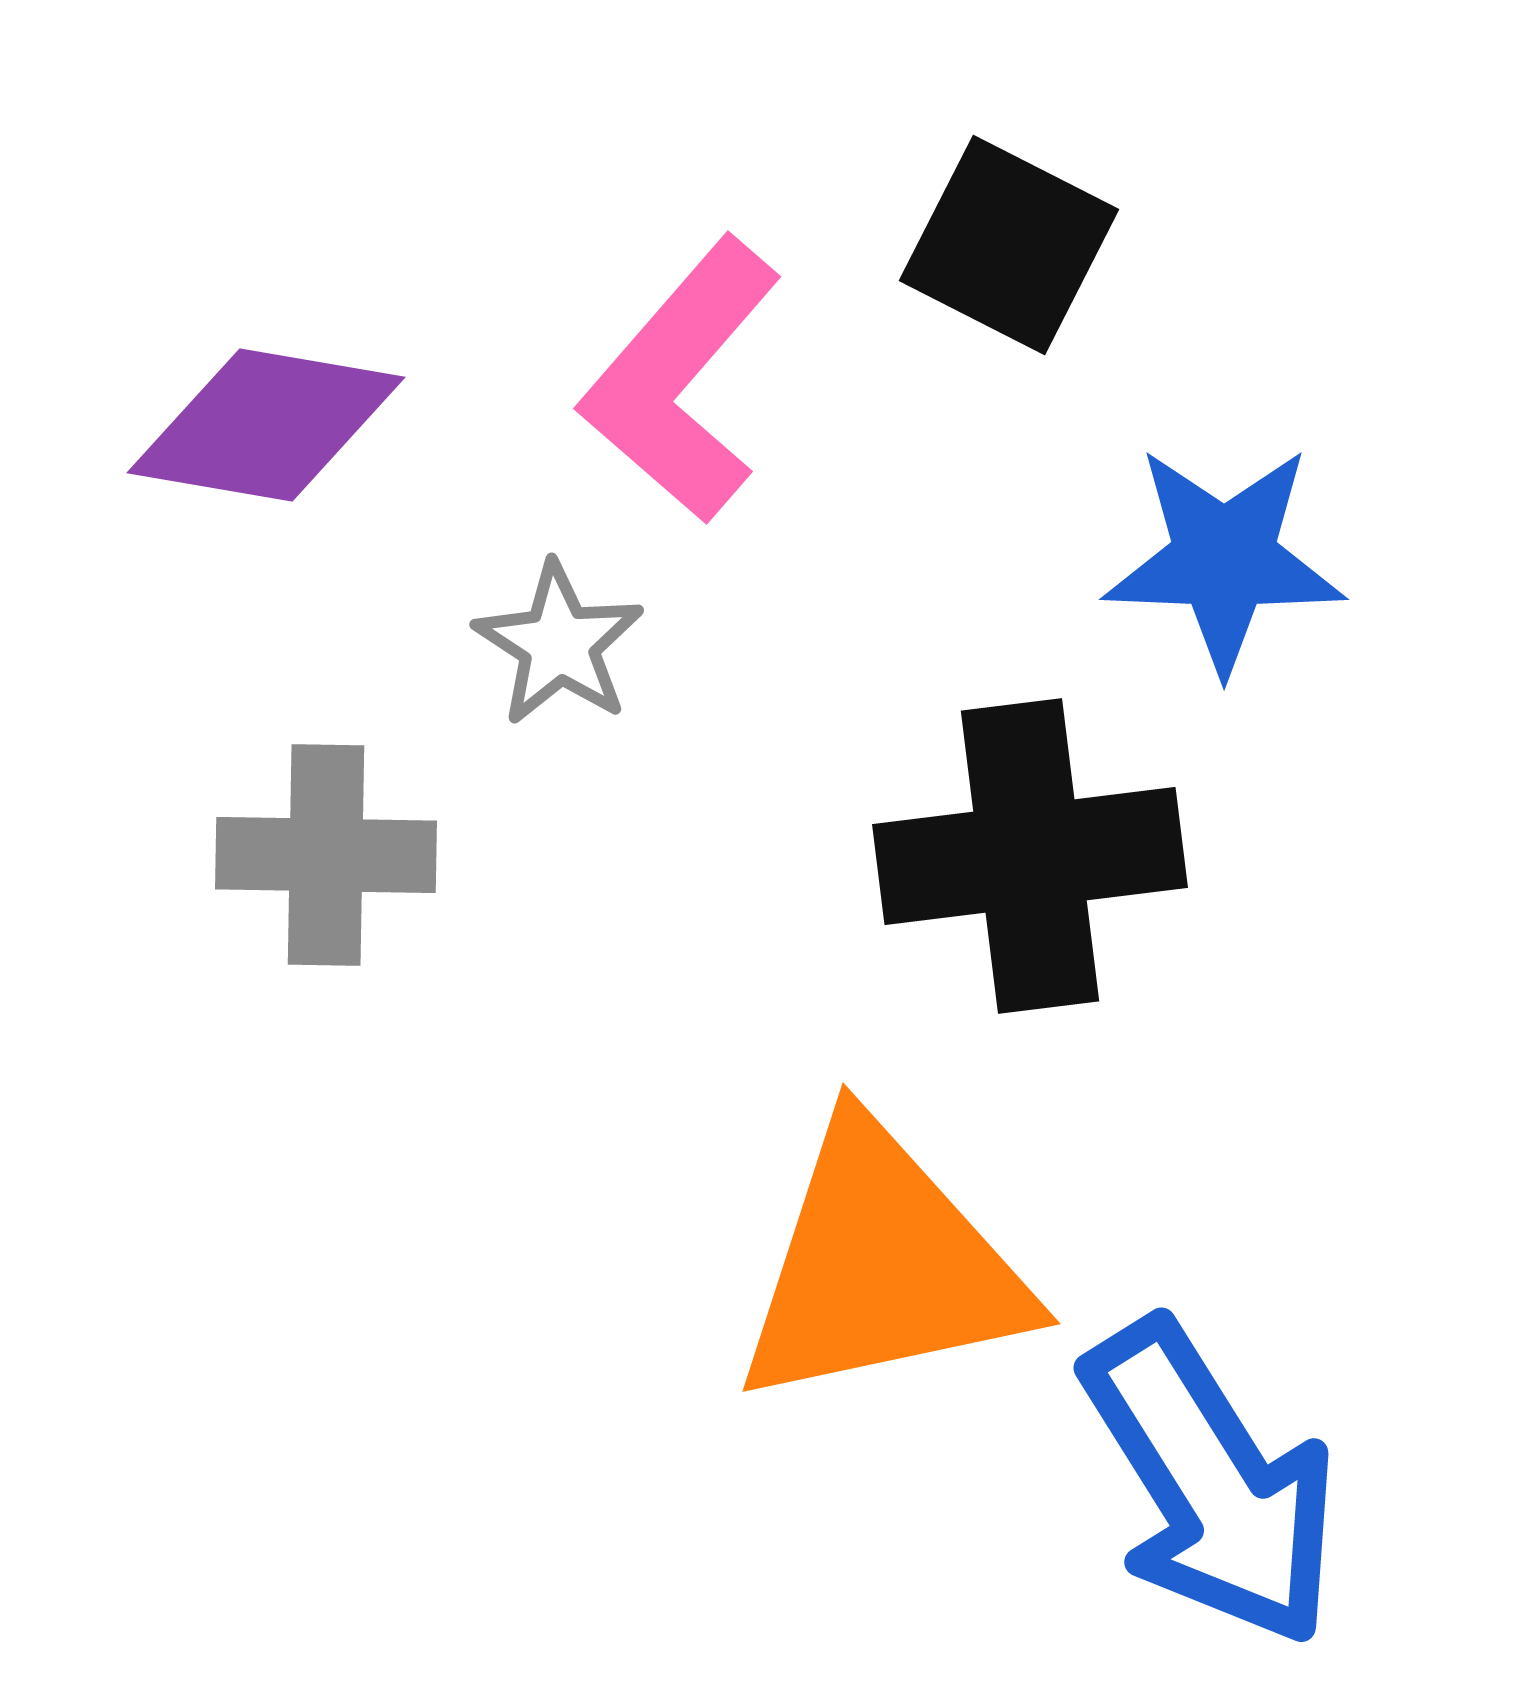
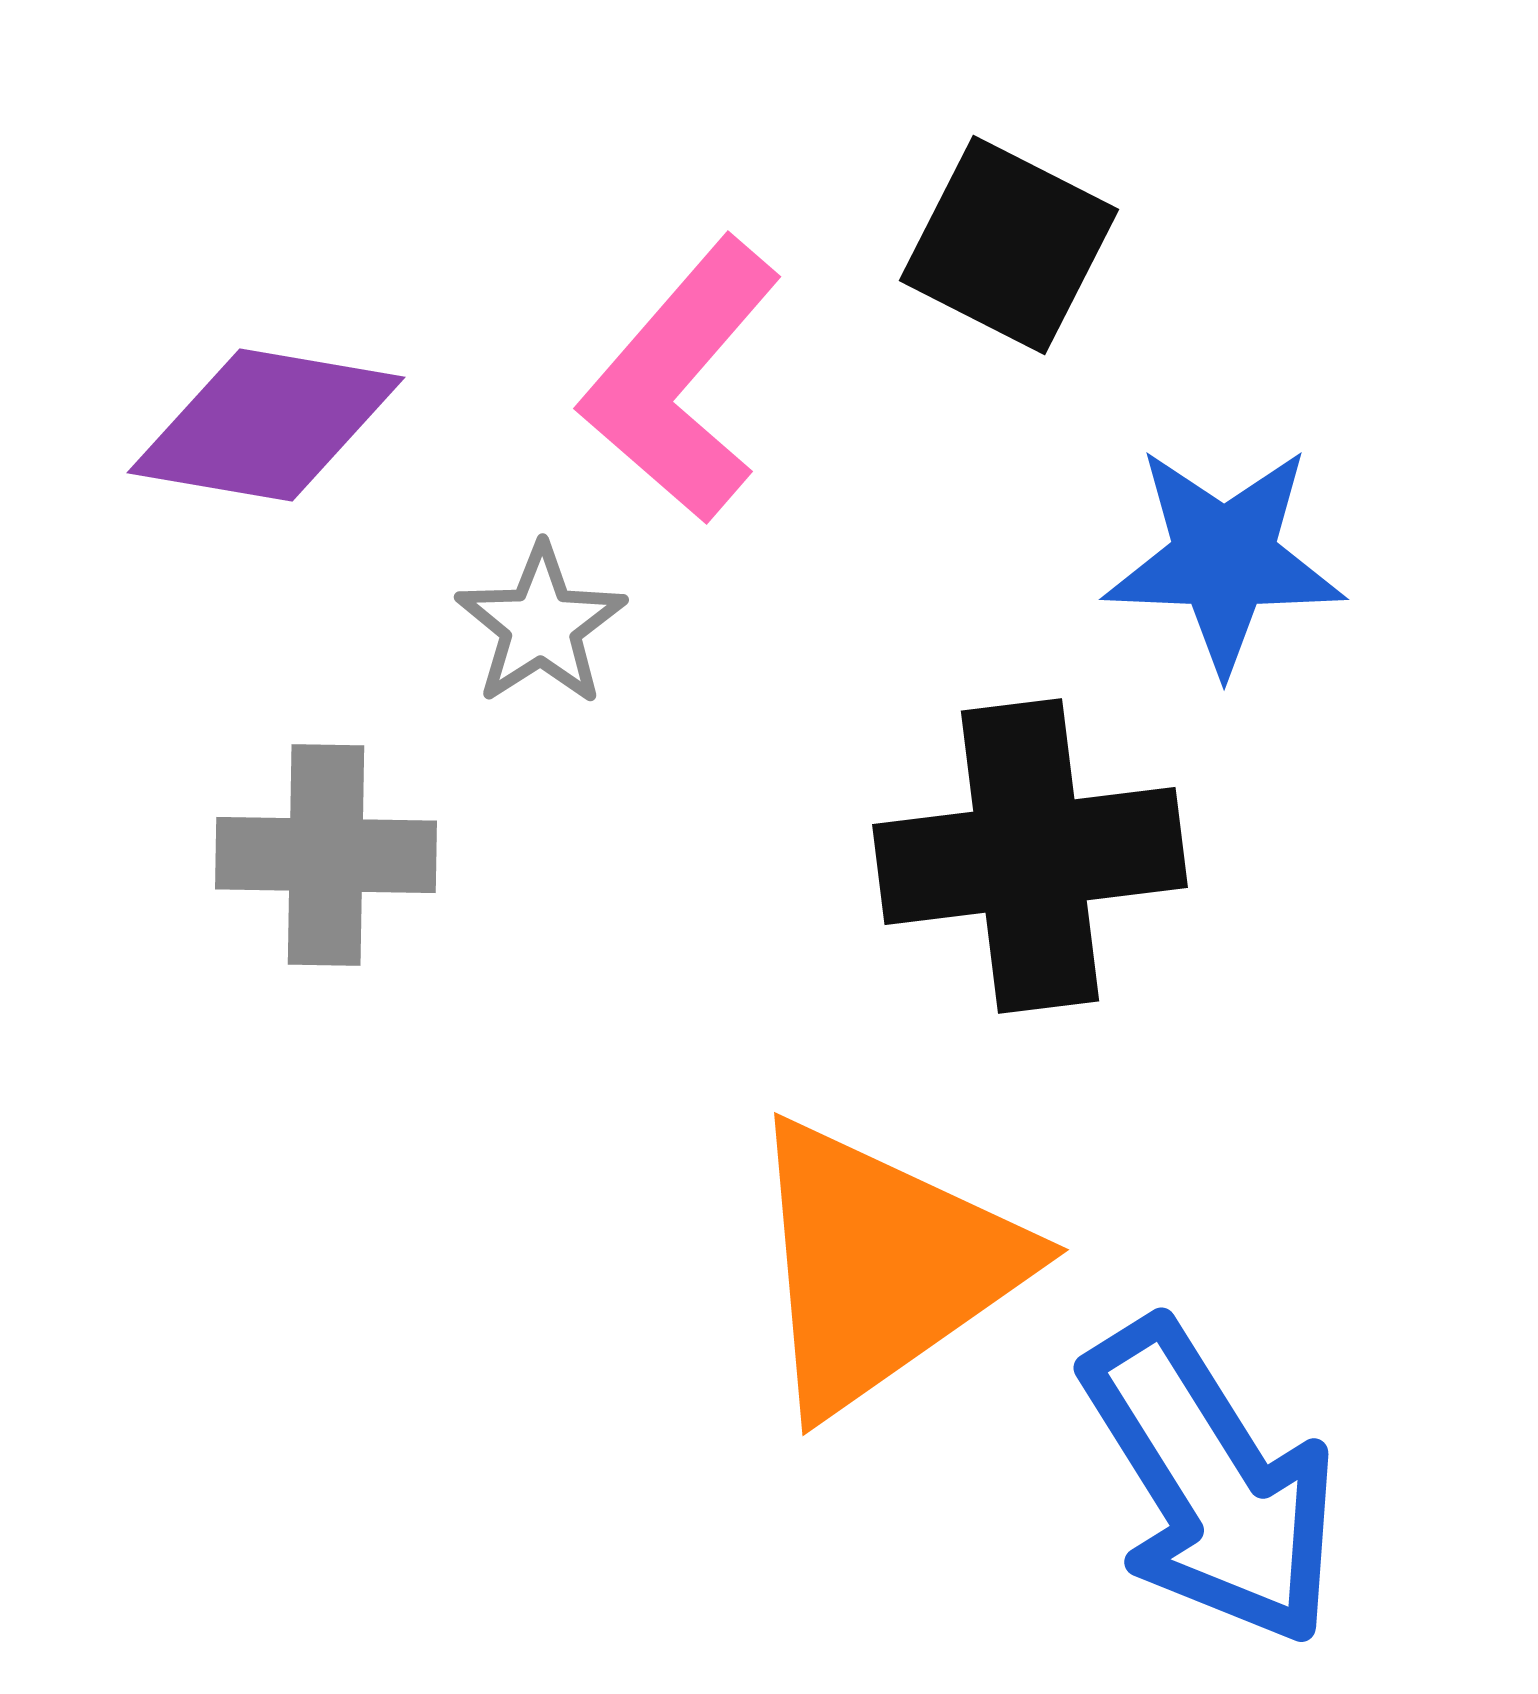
gray star: moved 18 px left, 19 px up; rotated 6 degrees clockwise
orange triangle: rotated 23 degrees counterclockwise
